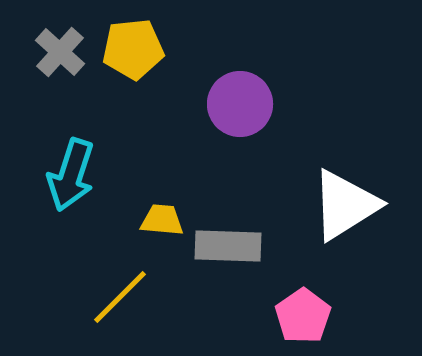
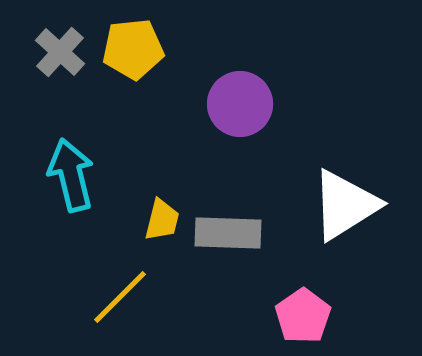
cyan arrow: rotated 148 degrees clockwise
yellow trapezoid: rotated 99 degrees clockwise
gray rectangle: moved 13 px up
